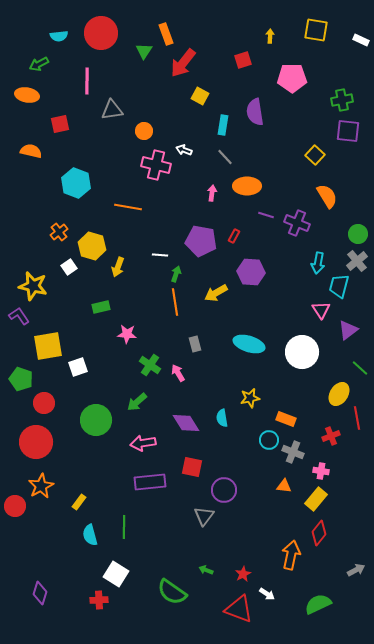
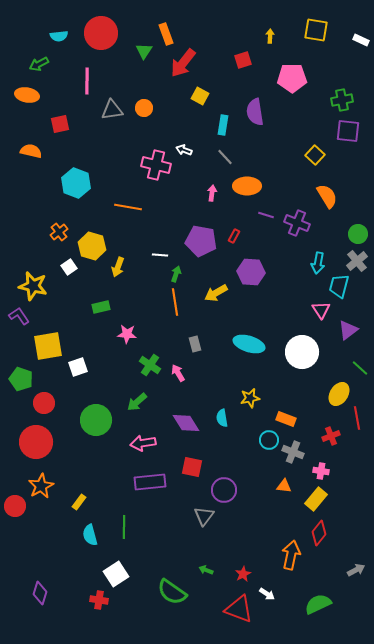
orange circle at (144, 131): moved 23 px up
white square at (116, 574): rotated 25 degrees clockwise
red cross at (99, 600): rotated 12 degrees clockwise
